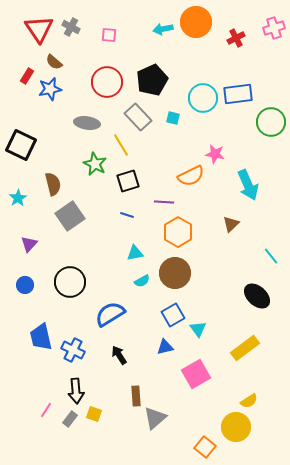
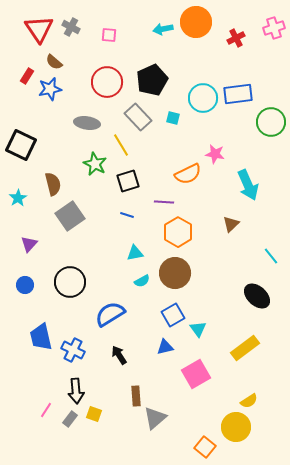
orange semicircle at (191, 176): moved 3 px left, 2 px up
